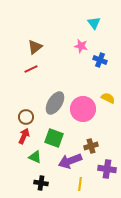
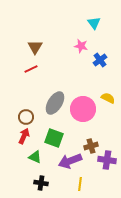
brown triangle: rotated 21 degrees counterclockwise
blue cross: rotated 32 degrees clockwise
purple cross: moved 9 px up
